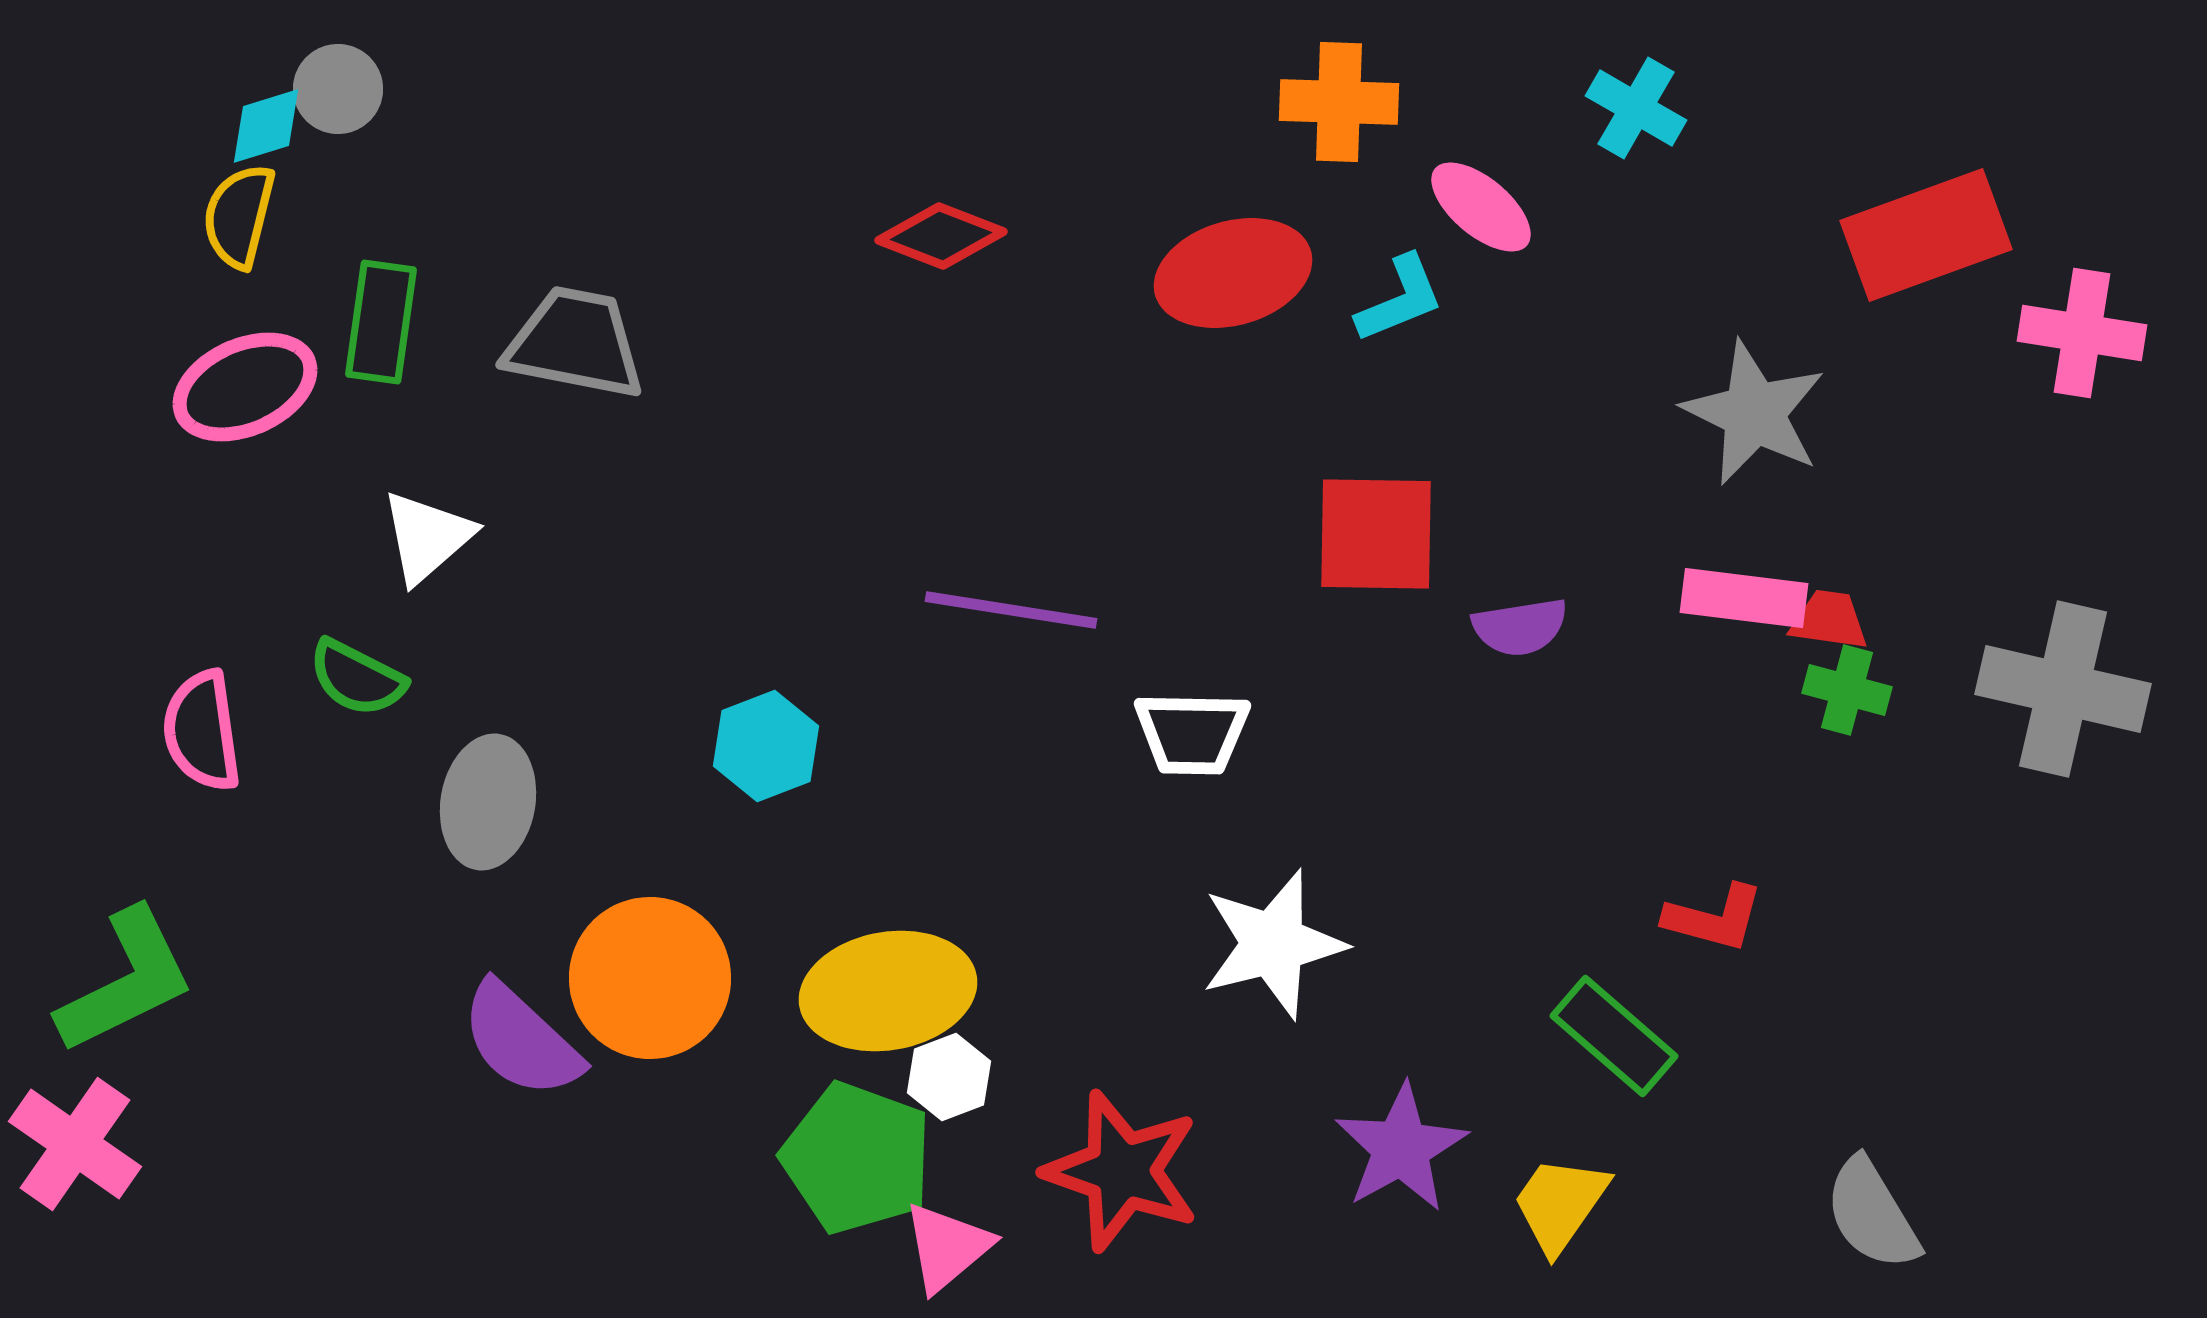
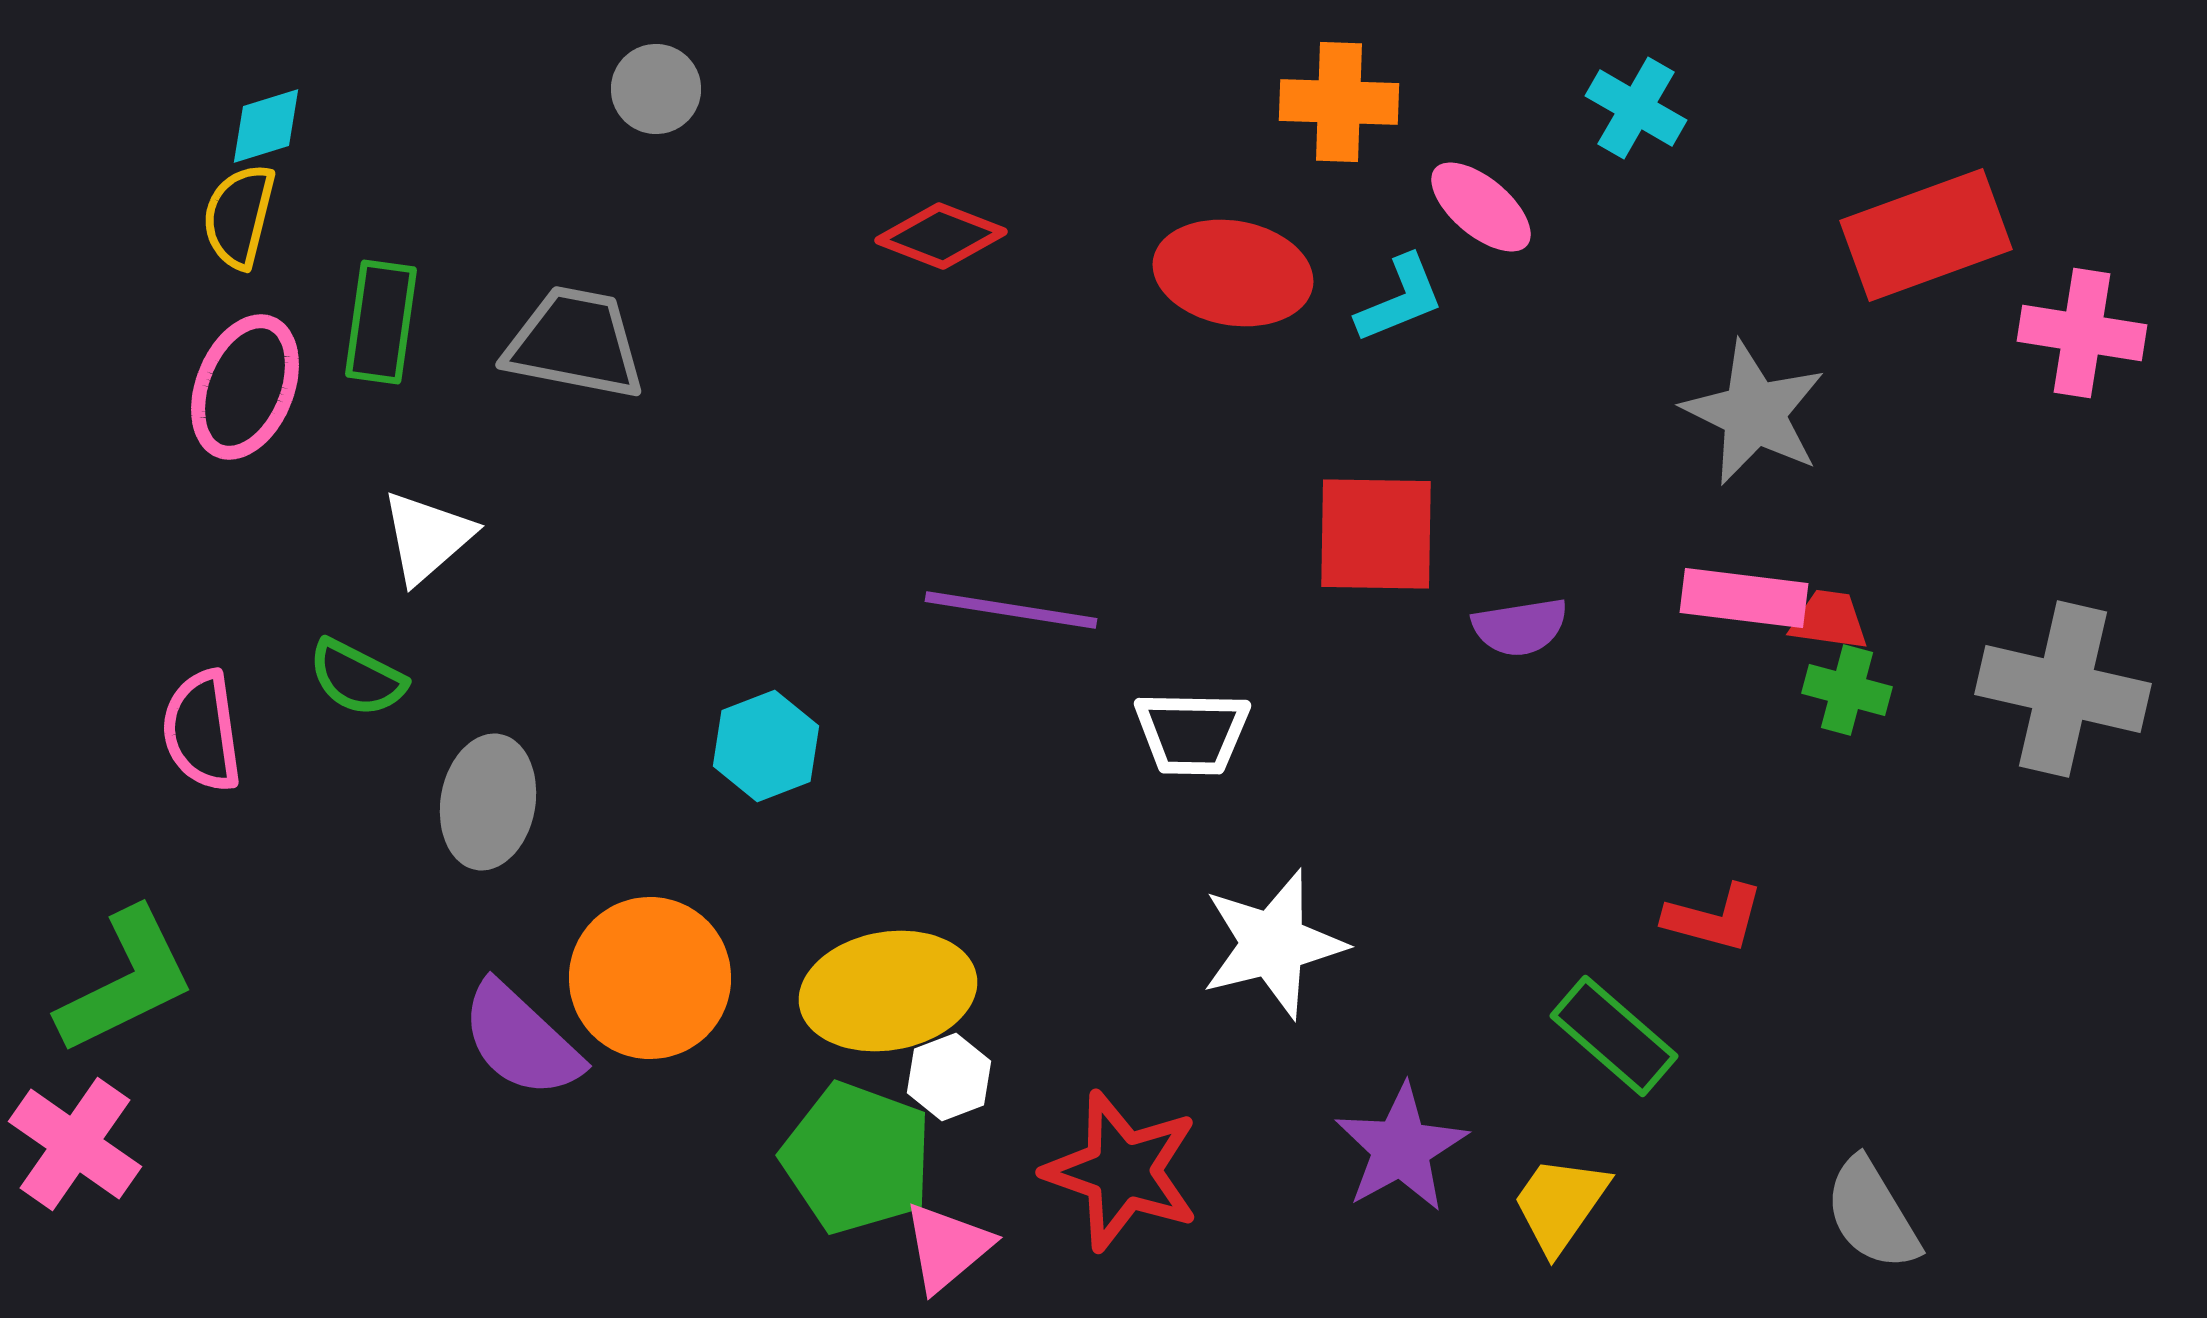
gray circle at (338, 89): moved 318 px right
red ellipse at (1233, 273): rotated 26 degrees clockwise
pink ellipse at (245, 387): rotated 44 degrees counterclockwise
